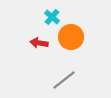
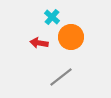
gray line: moved 3 px left, 3 px up
